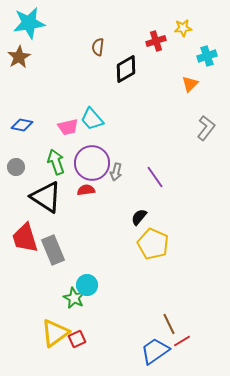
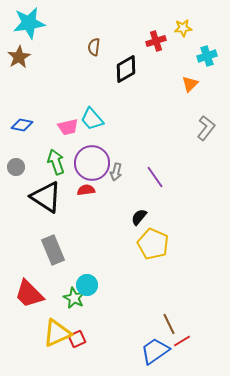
brown semicircle: moved 4 px left
red trapezoid: moved 4 px right, 56 px down; rotated 28 degrees counterclockwise
yellow triangle: moved 2 px right; rotated 12 degrees clockwise
